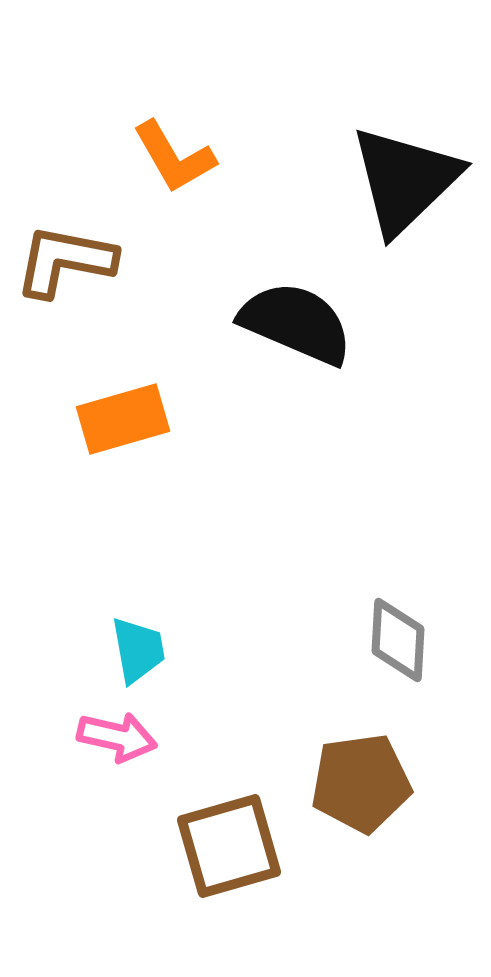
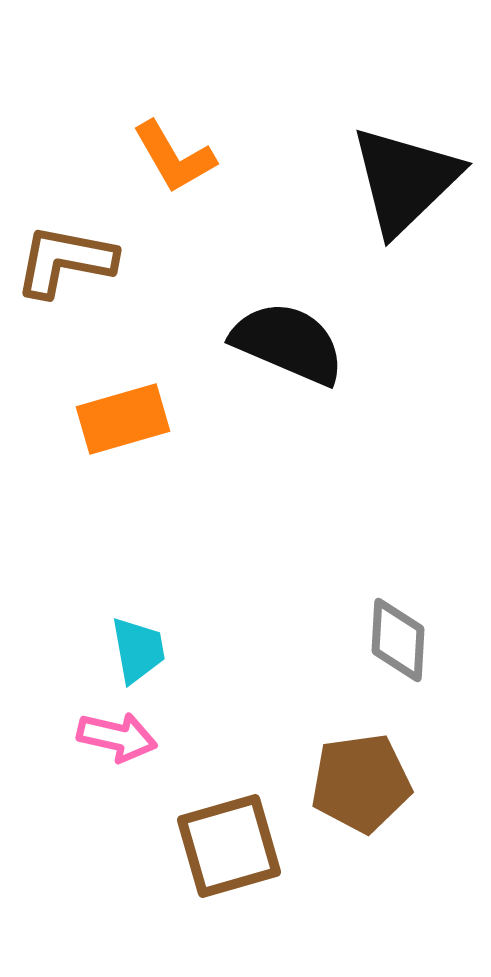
black semicircle: moved 8 px left, 20 px down
